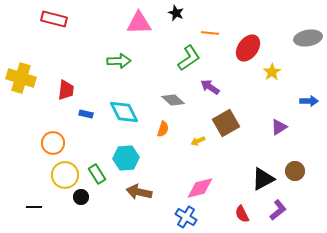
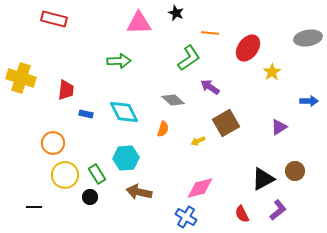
black circle: moved 9 px right
